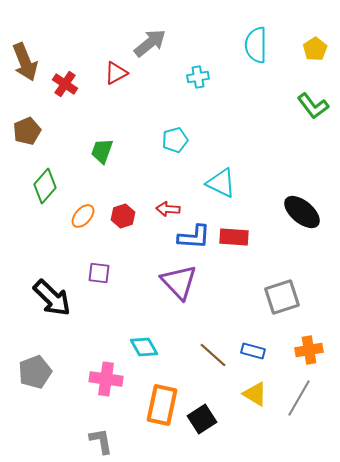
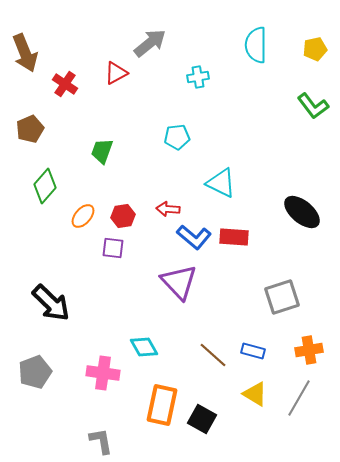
yellow pentagon: rotated 20 degrees clockwise
brown arrow: moved 9 px up
brown pentagon: moved 3 px right, 2 px up
cyan pentagon: moved 2 px right, 3 px up; rotated 10 degrees clockwise
red hexagon: rotated 10 degrees clockwise
blue L-shape: rotated 36 degrees clockwise
purple square: moved 14 px right, 25 px up
black arrow: moved 1 px left, 5 px down
pink cross: moved 3 px left, 6 px up
black square: rotated 28 degrees counterclockwise
